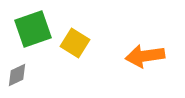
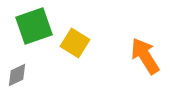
green square: moved 1 px right, 3 px up
orange arrow: rotated 66 degrees clockwise
